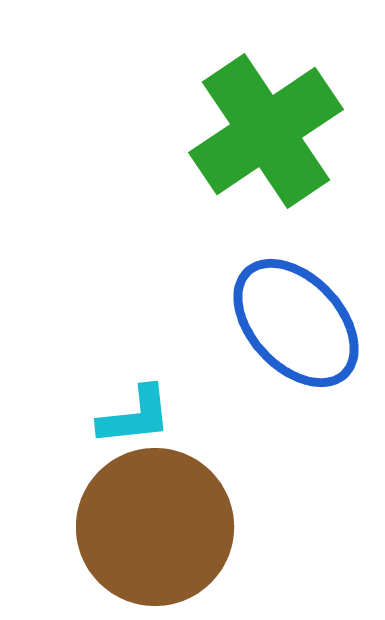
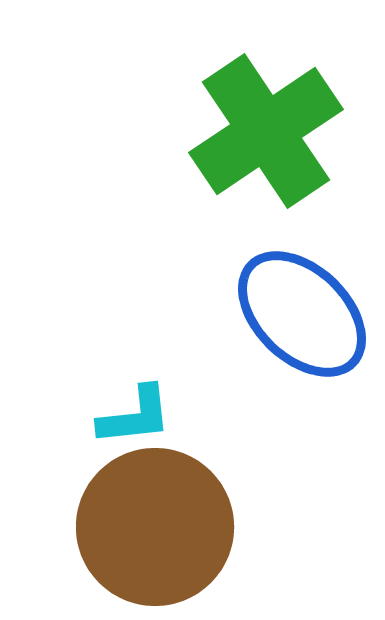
blue ellipse: moved 6 px right, 9 px up; rotated 3 degrees counterclockwise
